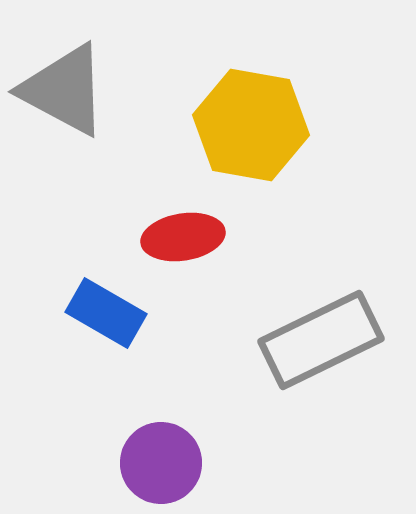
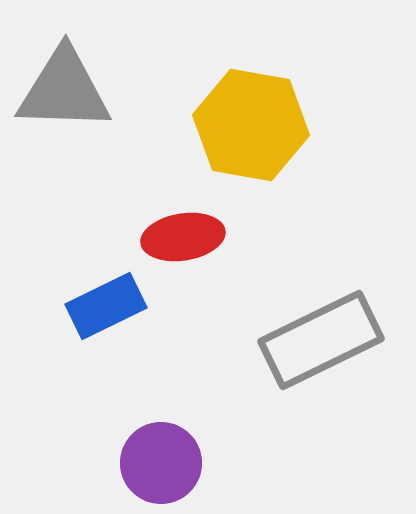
gray triangle: rotated 26 degrees counterclockwise
blue rectangle: moved 7 px up; rotated 56 degrees counterclockwise
